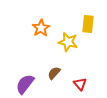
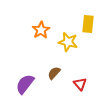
orange star: moved 2 px down
